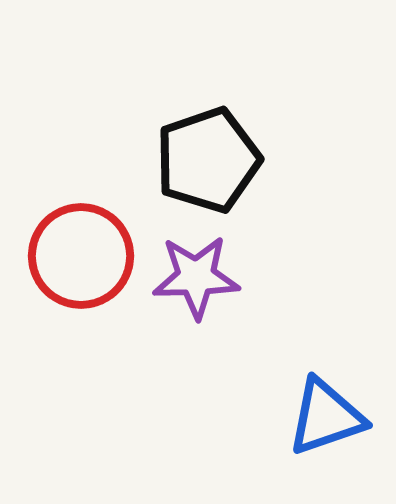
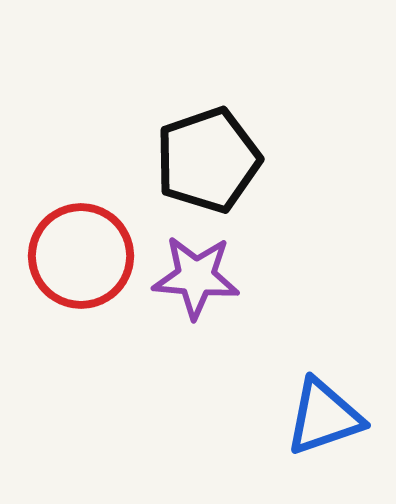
purple star: rotated 6 degrees clockwise
blue triangle: moved 2 px left
